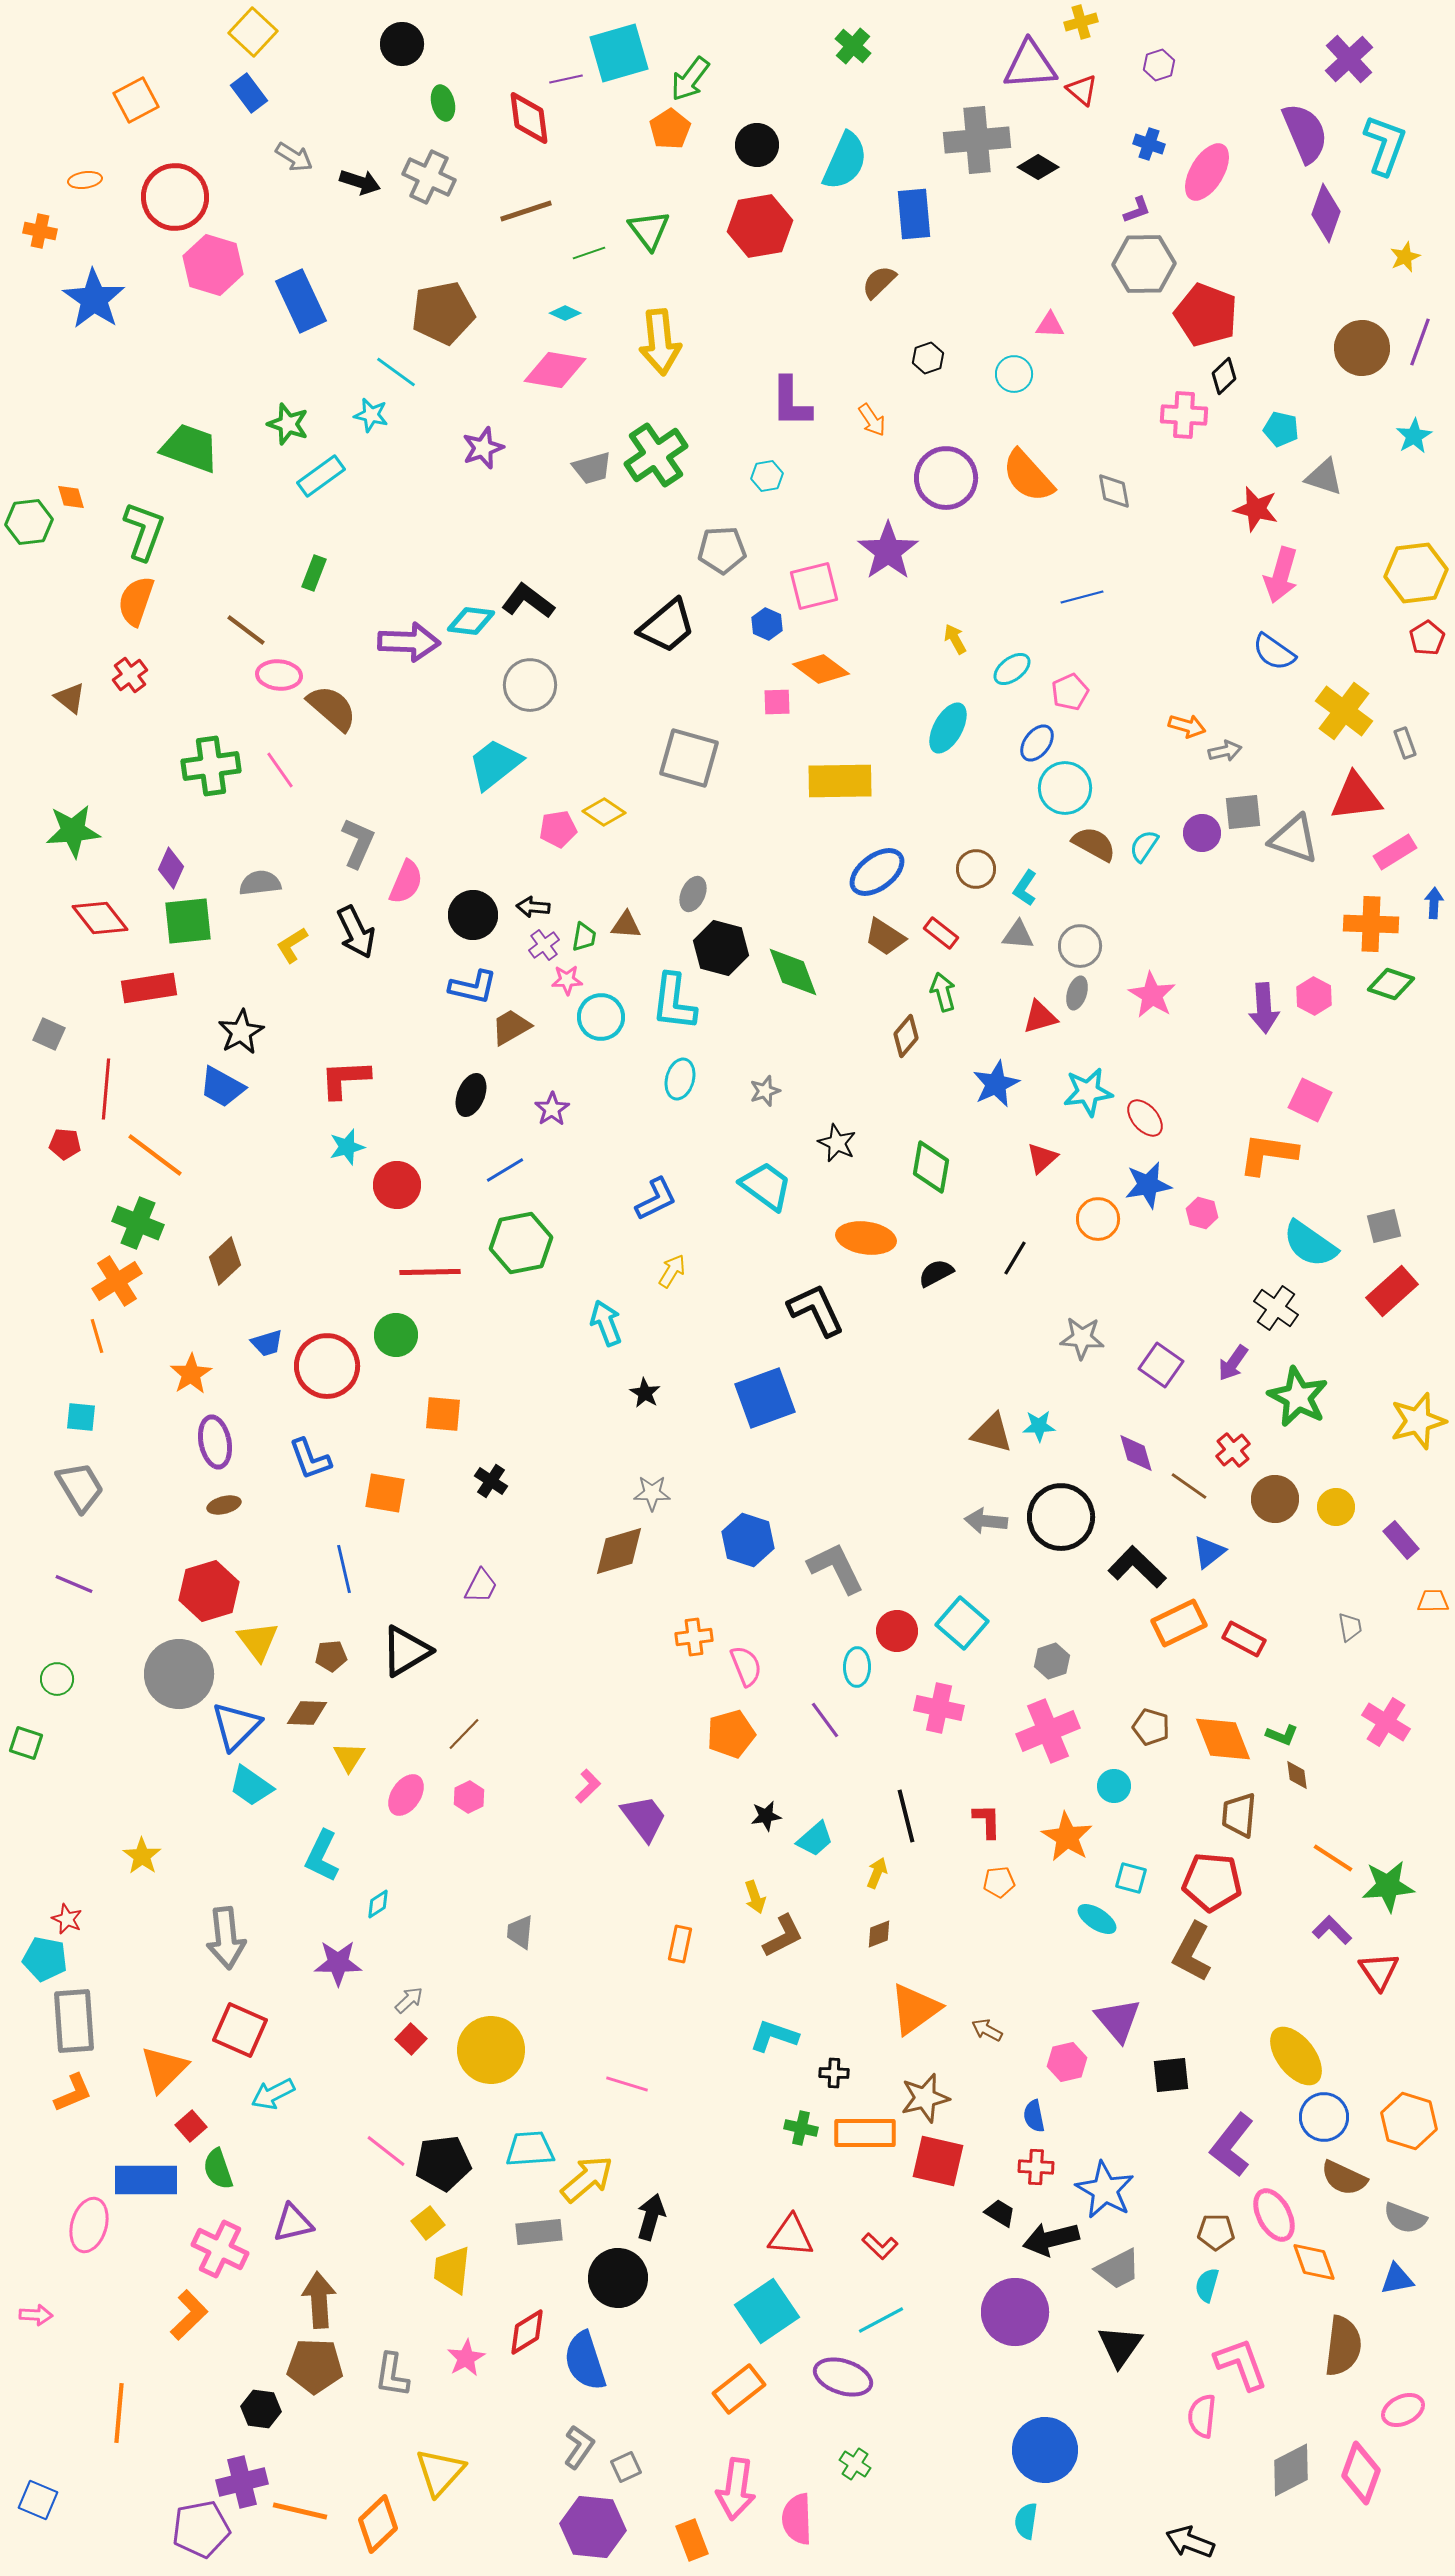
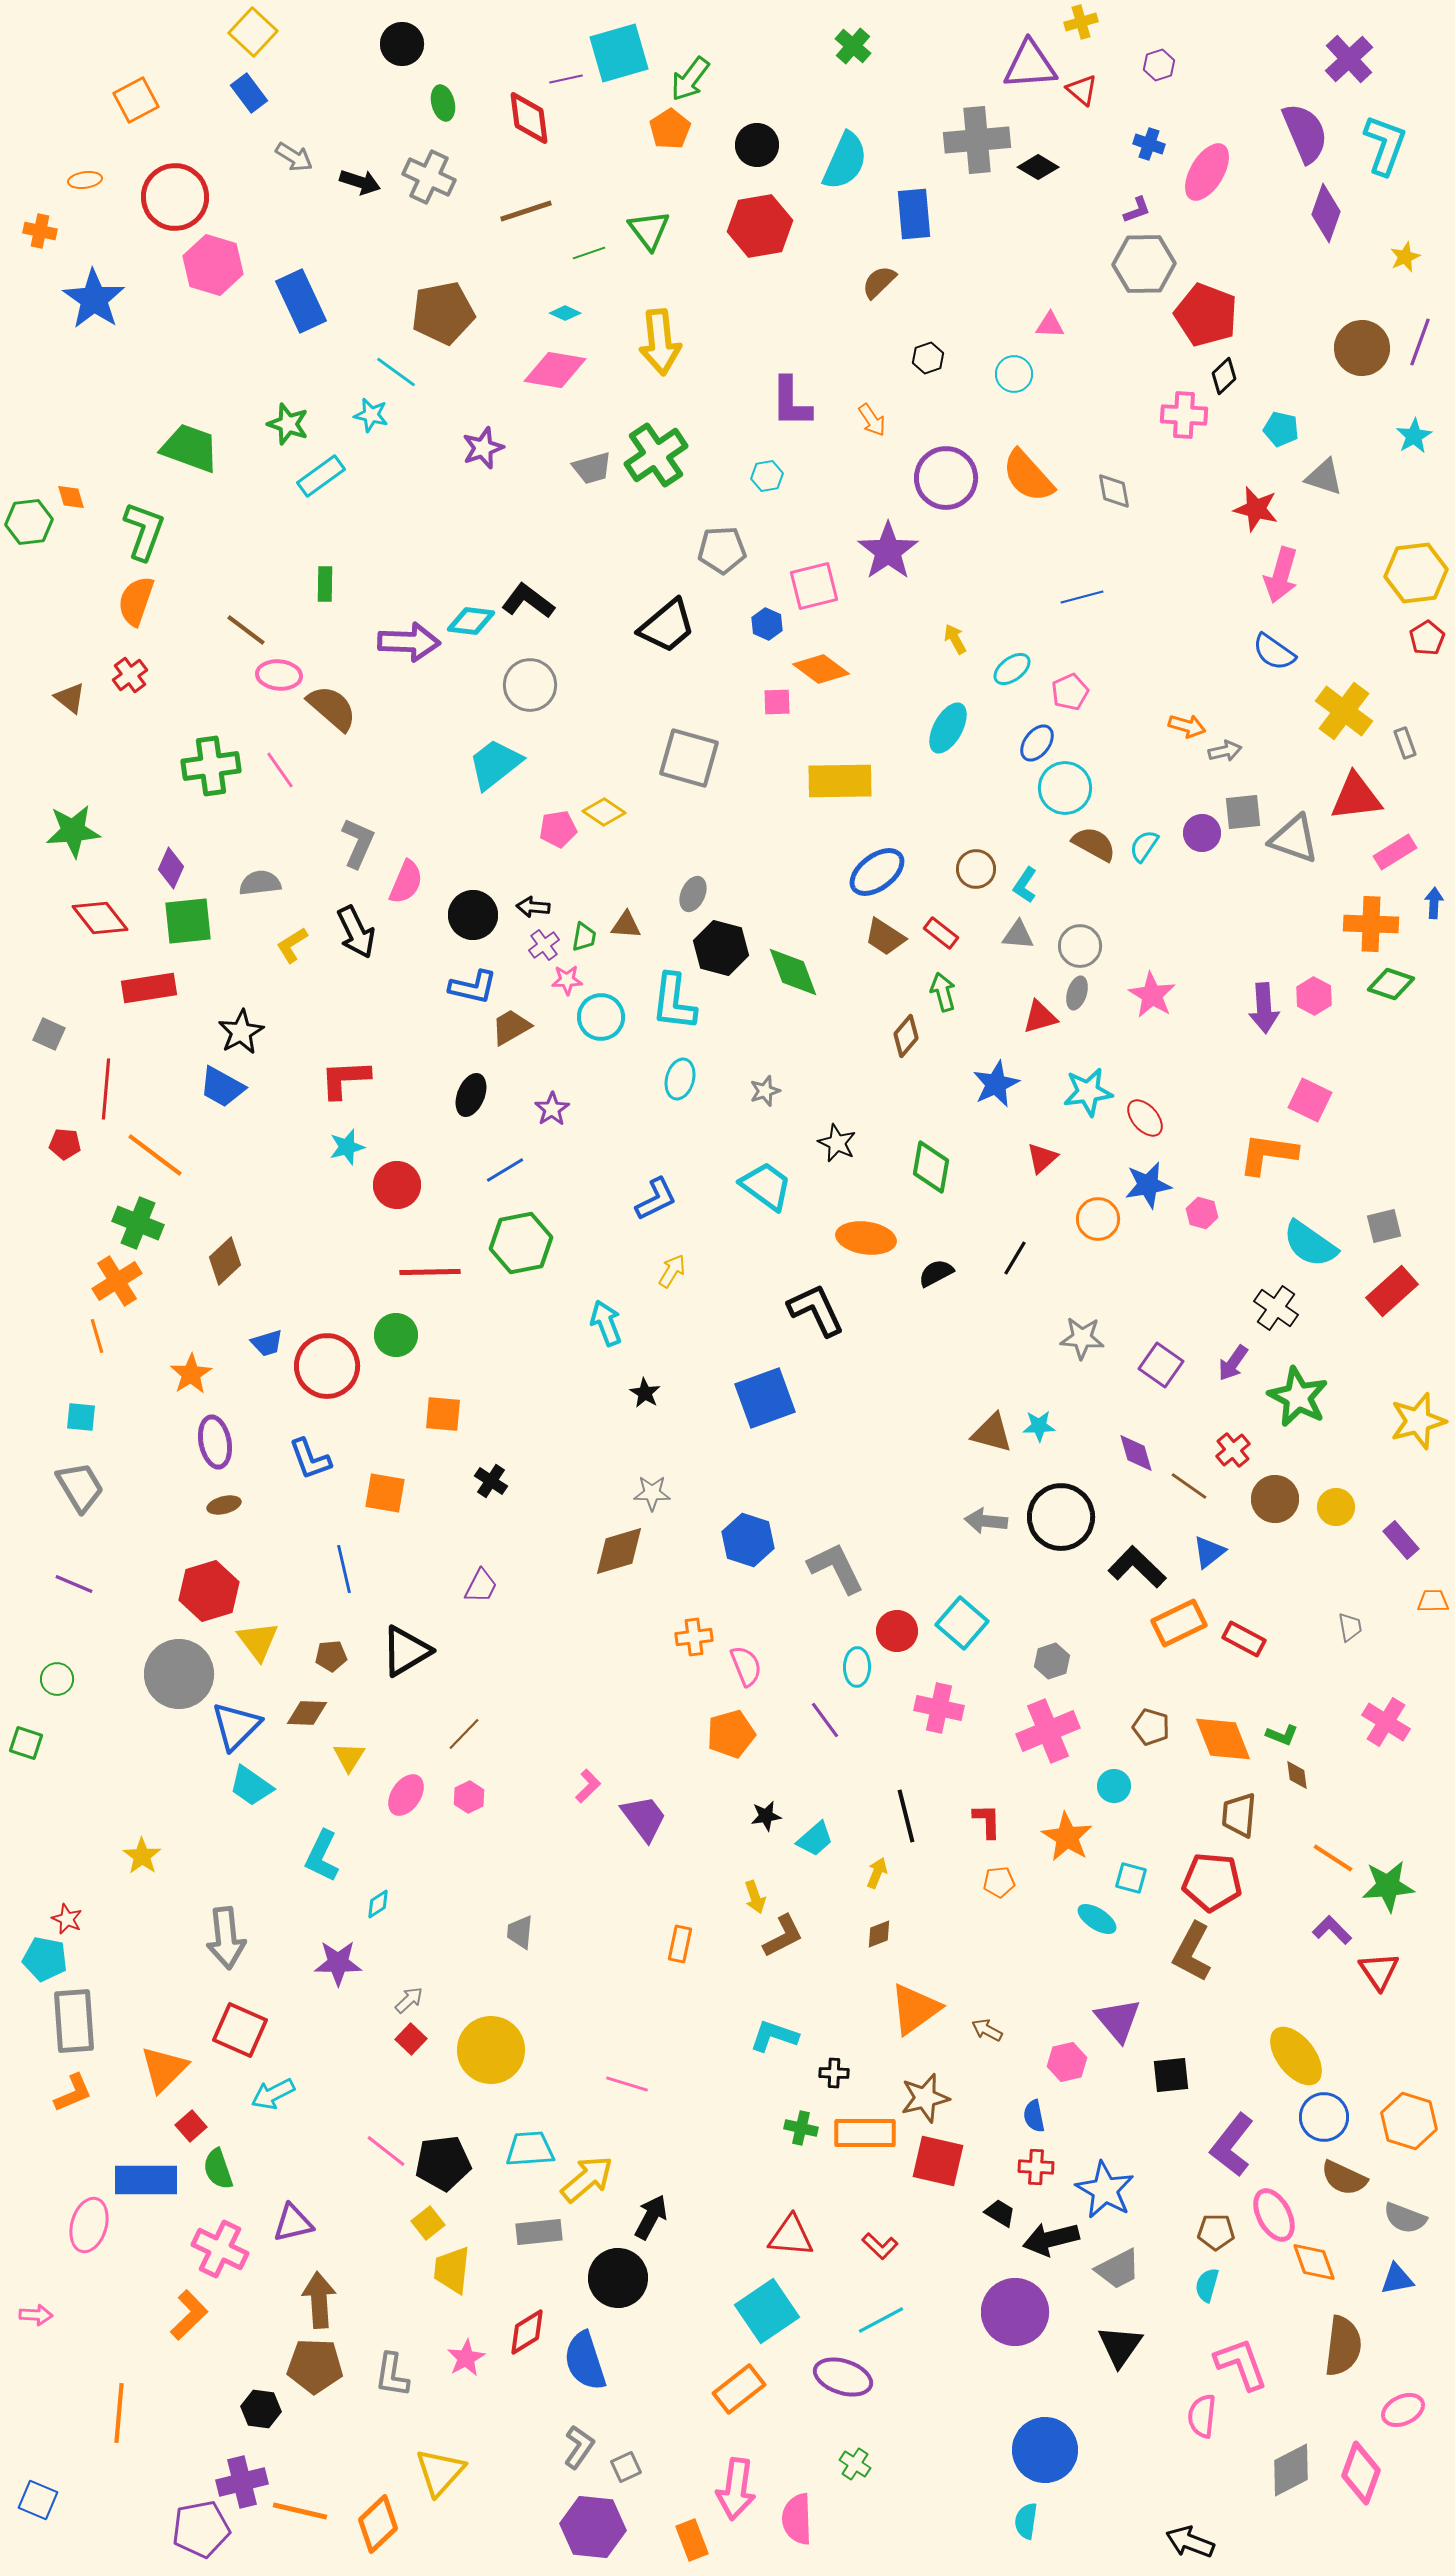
green rectangle at (314, 573): moved 11 px right, 11 px down; rotated 20 degrees counterclockwise
cyan L-shape at (1025, 888): moved 3 px up
black arrow at (651, 2217): rotated 12 degrees clockwise
